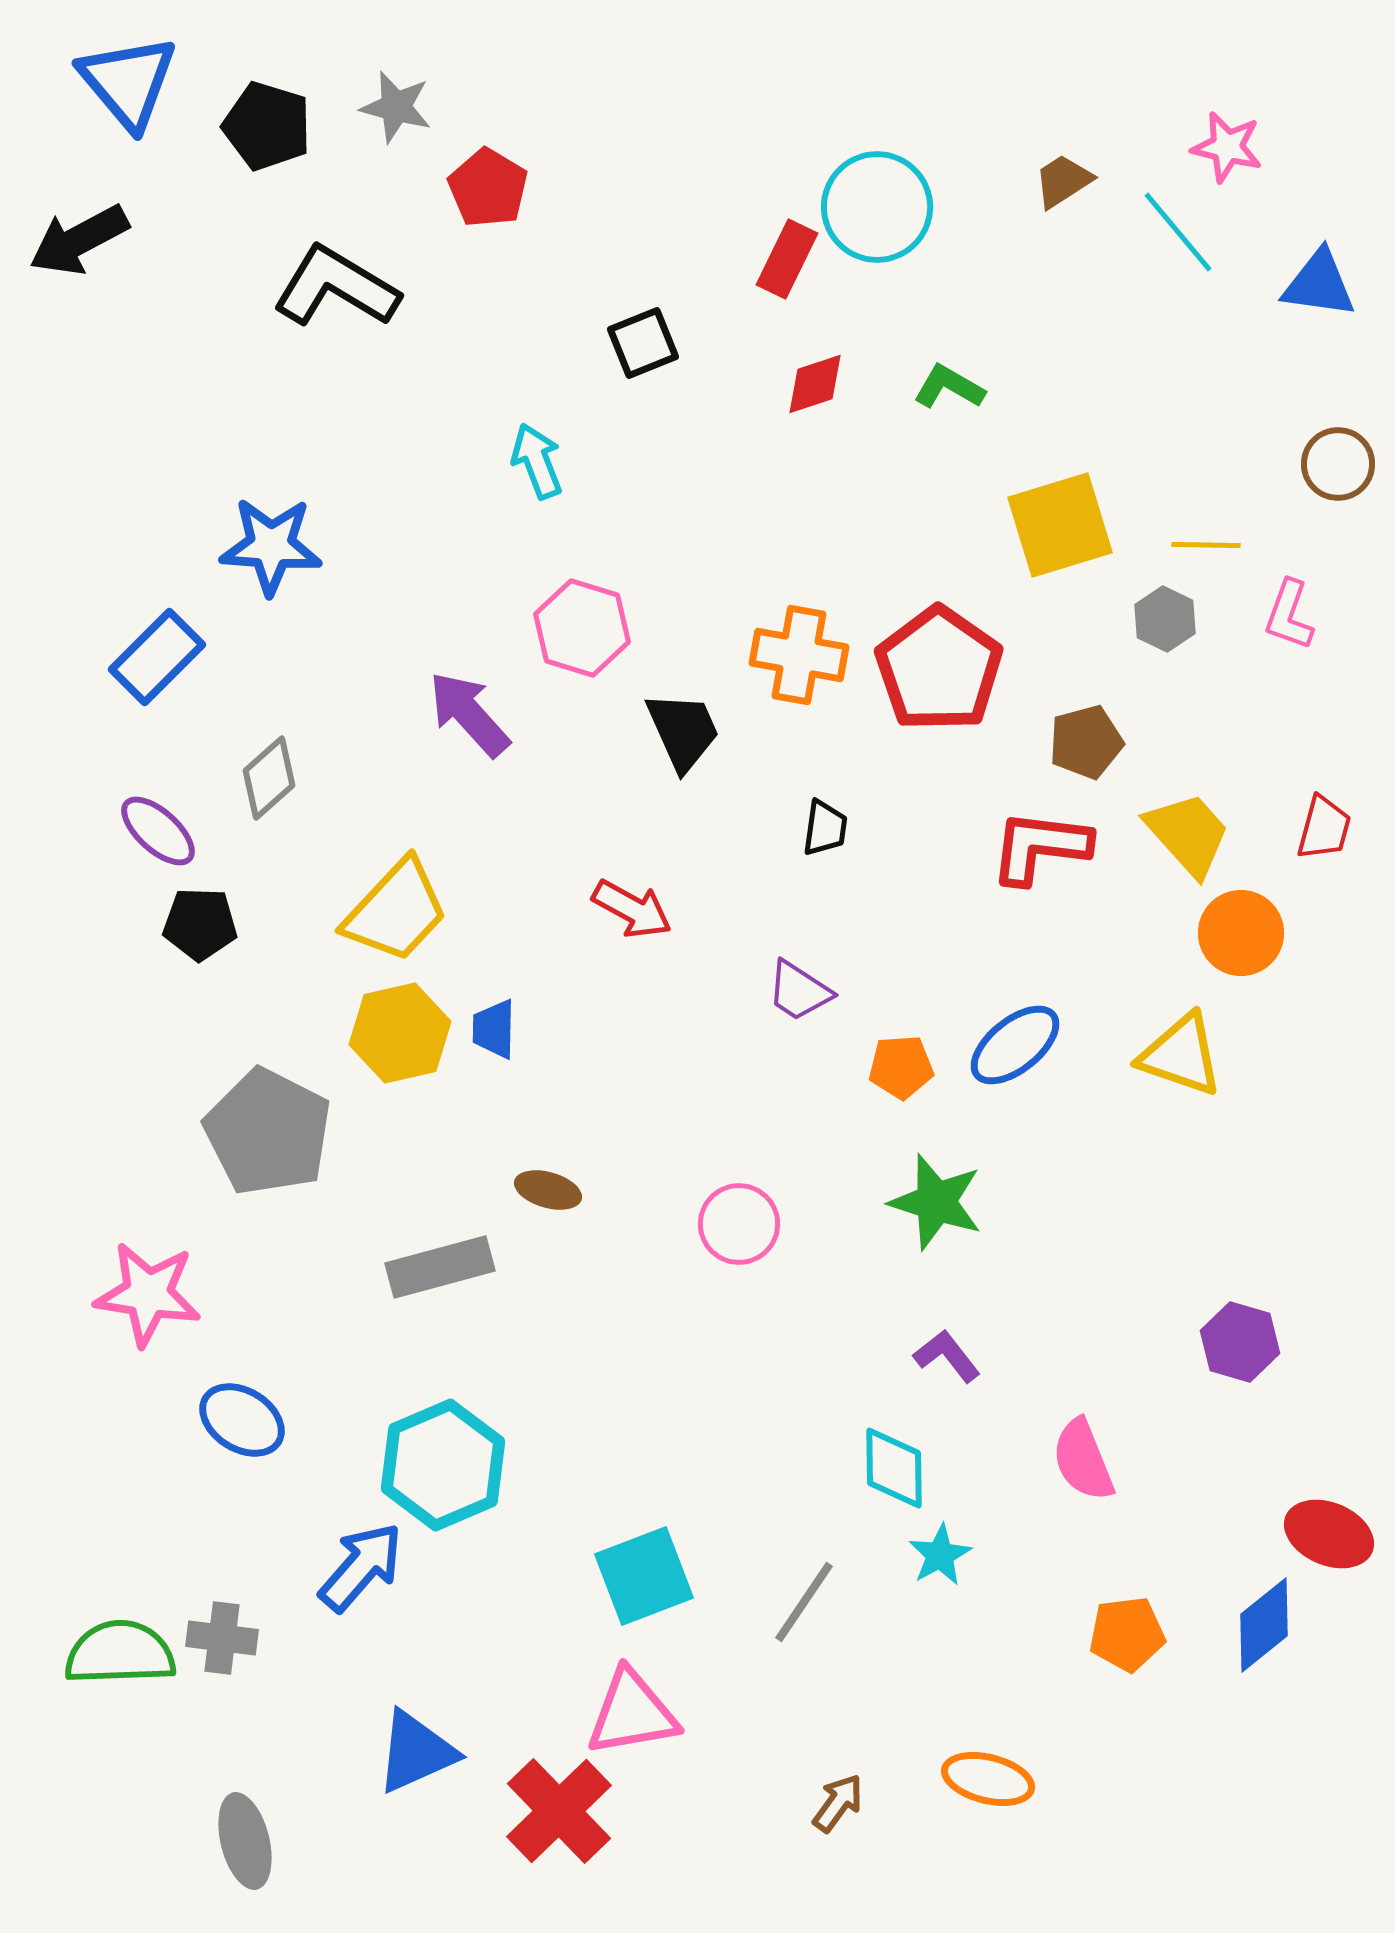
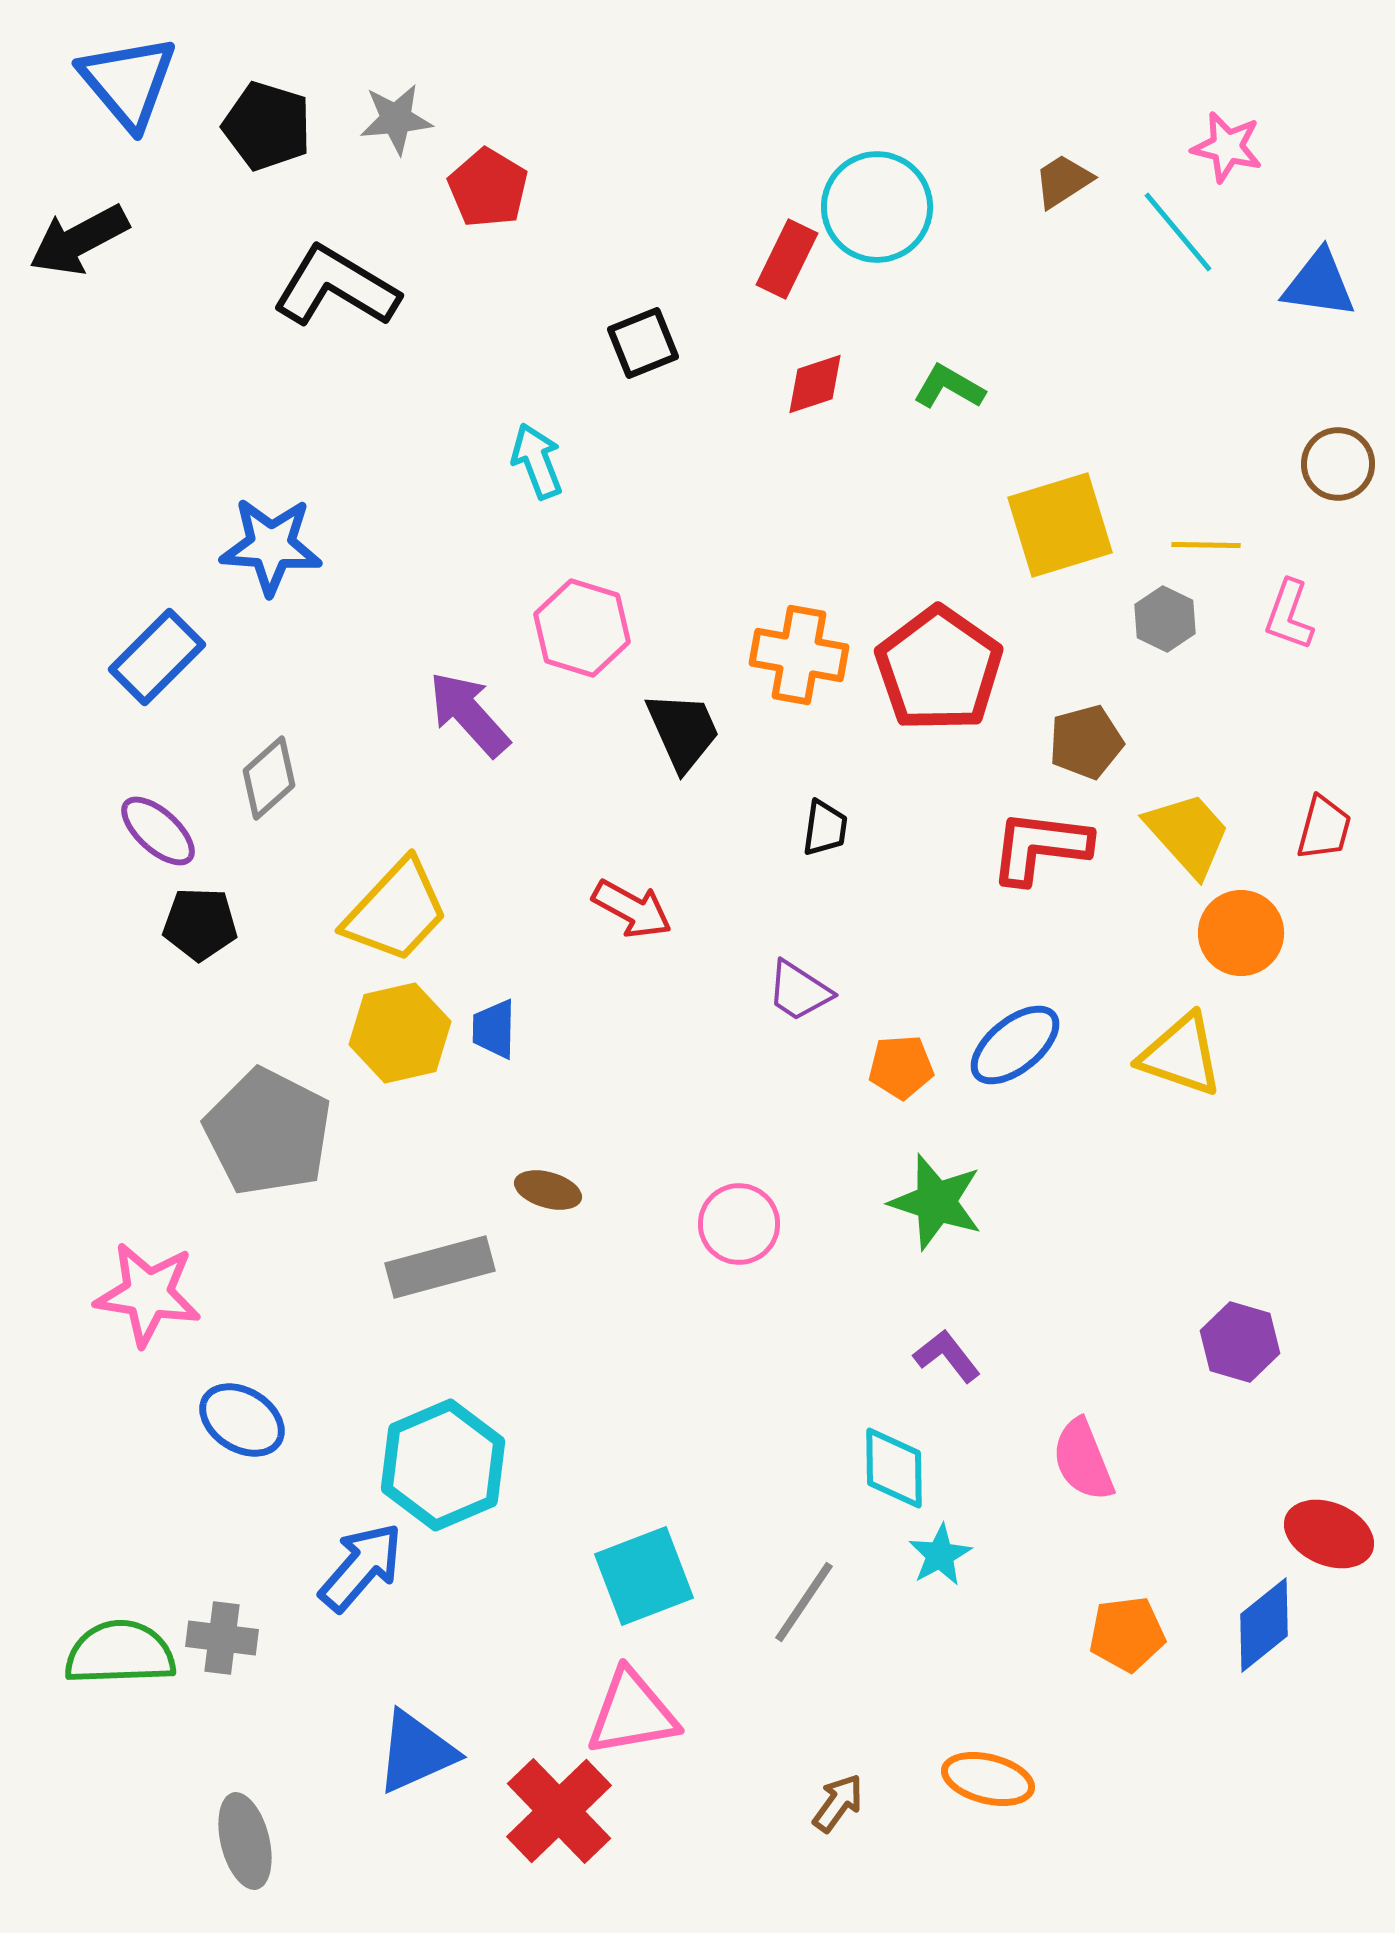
gray star at (396, 107): moved 12 px down; rotated 20 degrees counterclockwise
